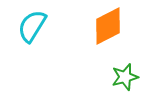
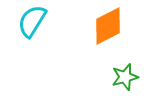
cyan semicircle: moved 5 px up
